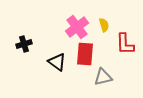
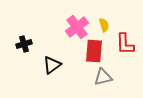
red rectangle: moved 9 px right, 3 px up
black triangle: moved 5 px left, 3 px down; rotated 48 degrees clockwise
